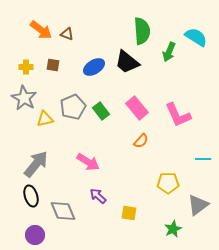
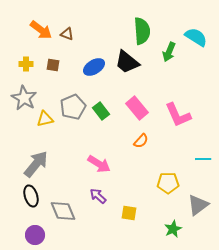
yellow cross: moved 3 px up
pink arrow: moved 11 px right, 2 px down
